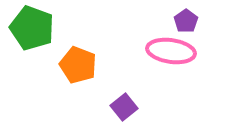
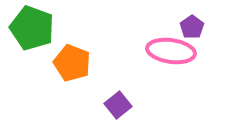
purple pentagon: moved 6 px right, 6 px down
orange pentagon: moved 6 px left, 2 px up
purple square: moved 6 px left, 2 px up
